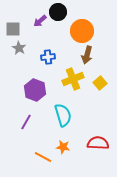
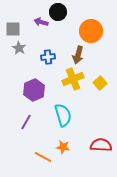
purple arrow: moved 1 px right, 1 px down; rotated 56 degrees clockwise
orange circle: moved 9 px right
brown arrow: moved 9 px left
purple hexagon: moved 1 px left; rotated 15 degrees clockwise
red semicircle: moved 3 px right, 2 px down
